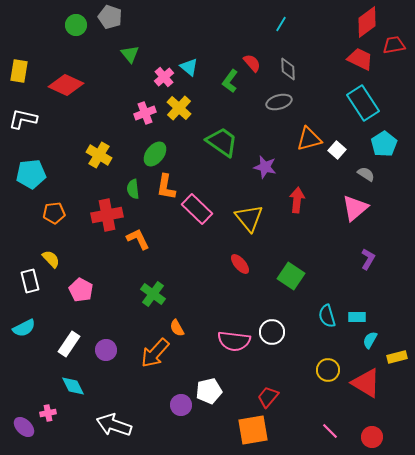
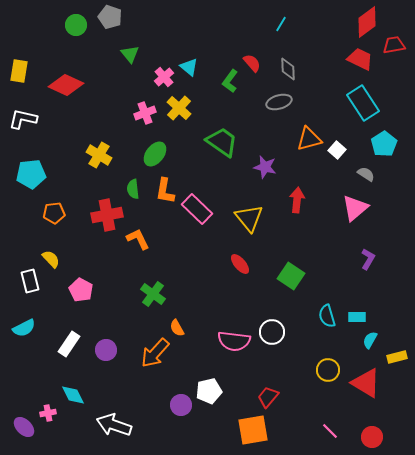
orange L-shape at (166, 187): moved 1 px left, 4 px down
cyan diamond at (73, 386): moved 9 px down
